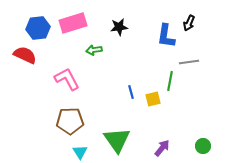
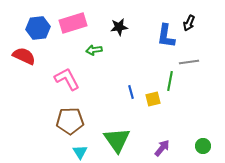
red semicircle: moved 1 px left, 1 px down
